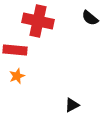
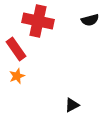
black semicircle: moved 2 px down; rotated 54 degrees counterclockwise
red rectangle: moved 1 px right, 1 px up; rotated 50 degrees clockwise
